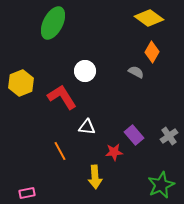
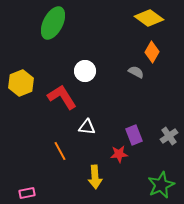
purple rectangle: rotated 18 degrees clockwise
red star: moved 5 px right, 2 px down
